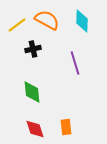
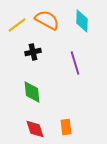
black cross: moved 3 px down
